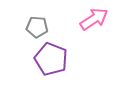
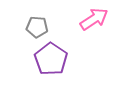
purple pentagon: rotated 12 degrees clockwise
